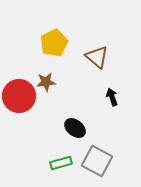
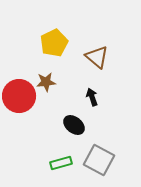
black arrow: moved 20 px left
black ellipse: moved 1 px left, 3 px up
gray square: moved 2 px right, 1 px up
